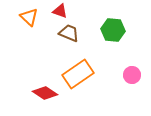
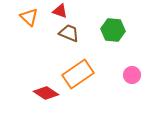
red diamond: moved 1 px right
